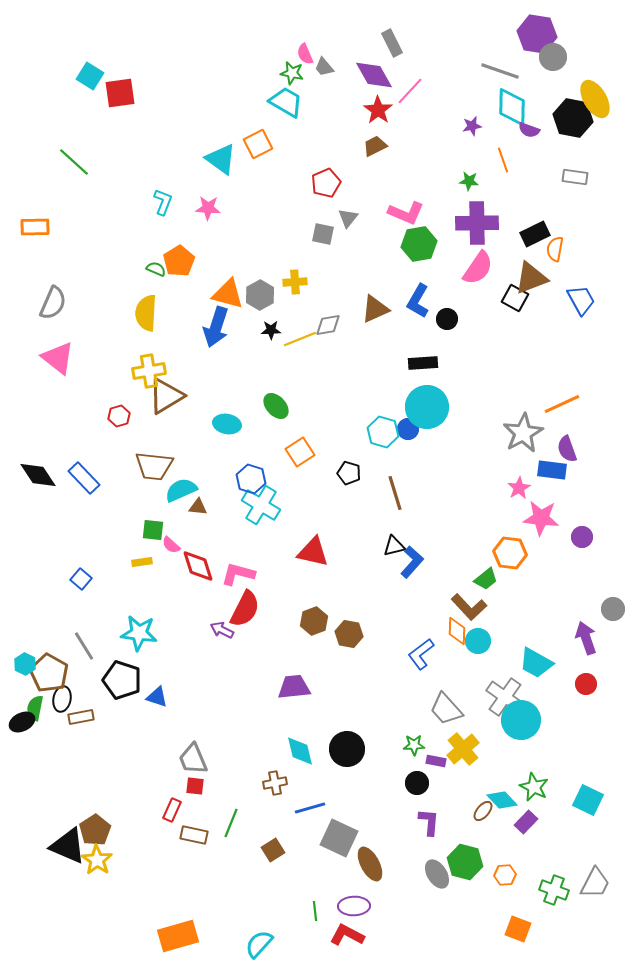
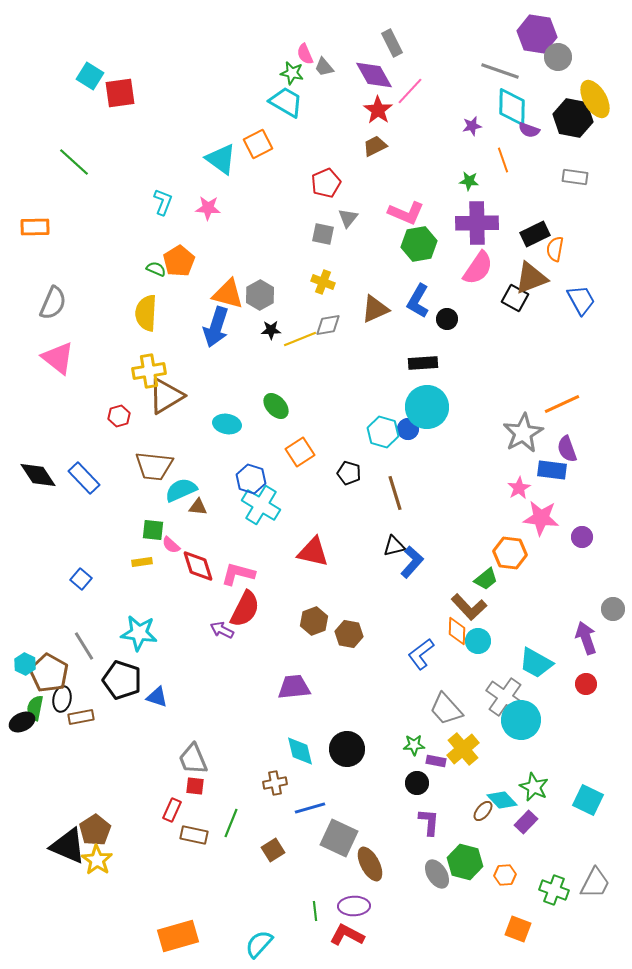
gray circle at (553, 57): moved 5 px right
yellow cross at (295, 282): moved 28 px right; rotated 25 degrees clockwise
